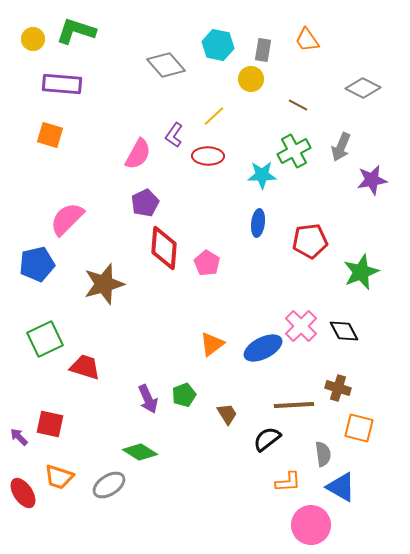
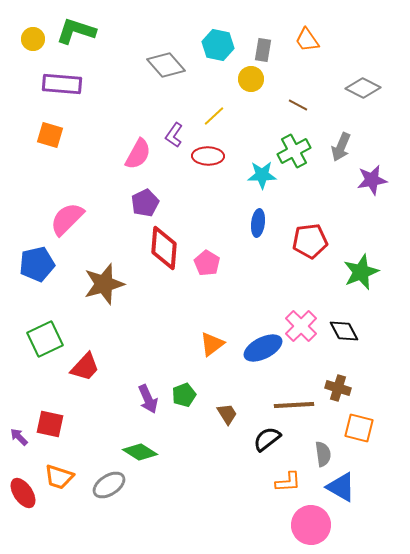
red trapezoid at (85, 367): rotated 116 degrees clockwise
